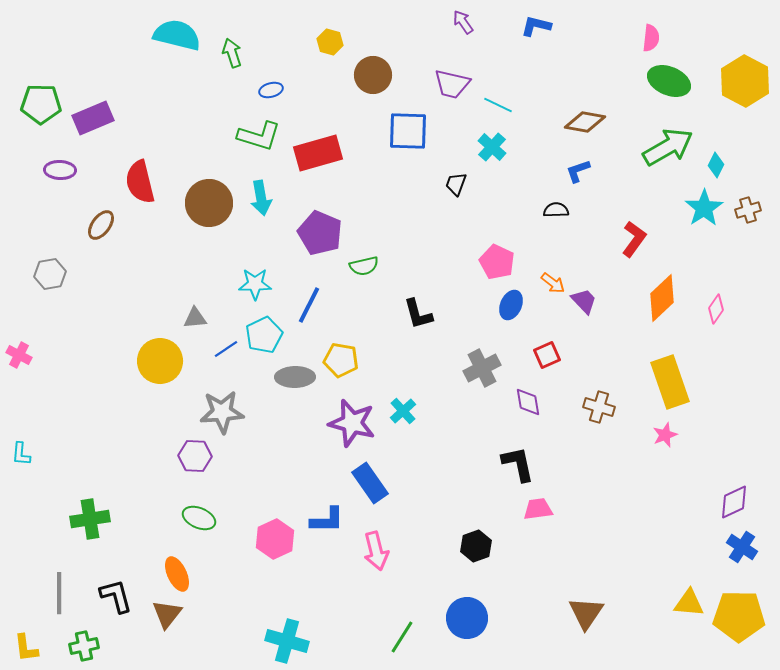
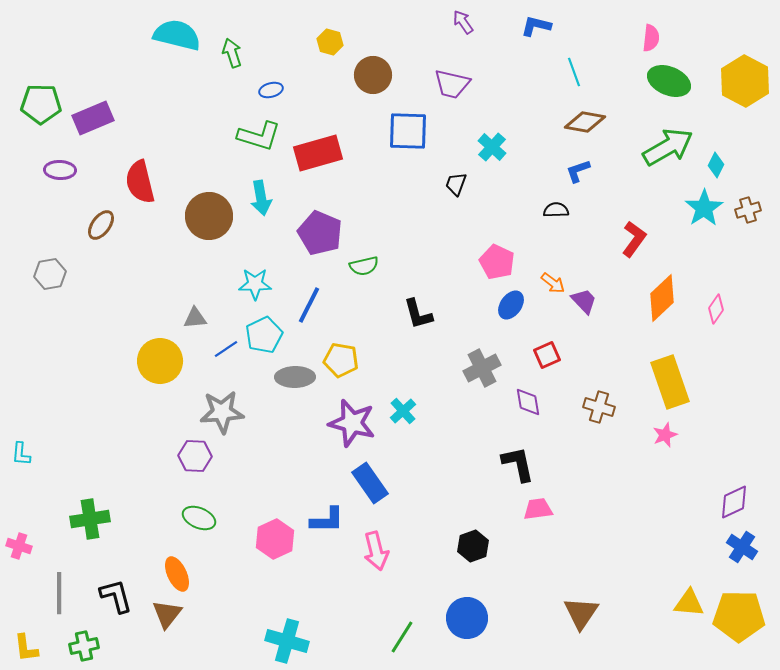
cyan line at (498, 105): moved 76 px right, 33 px up; rotated 44 degrees clockwise
brown circle at (209, 203): moved 13 px down
blue ellipse at (511, 305): rotated 12 degrees clockwise
pink cross at (19, 355): moved 191 px down; rotated 10 degrees counterclockwise
black hexagon at (476, 546): moved 3 px left
brown triangle at (586, 613): moved 5 px left
